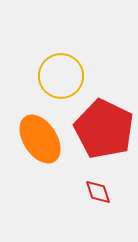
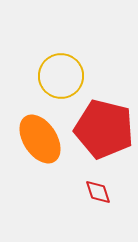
red pentagon: rotated 12 degrees counterclockwise
